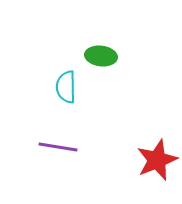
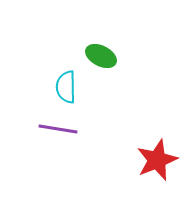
green ellipse: rotated 20 degrees clockwise
purple line: moved 18 px up
